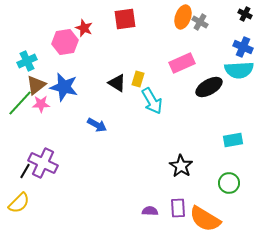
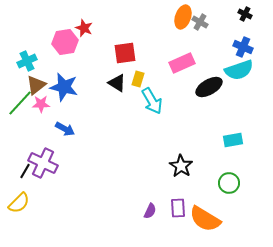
red square: moved 34 px down
cyan semicircle: rotated 16 degrees counterclockwise
blue arrow: moved 32 px left, 4 px down
purple semicircle: rotated 112 degrees clockwise
